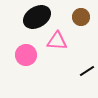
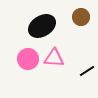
black ellipse: moved 5 px right, 9 px down
pink triangle: moved 3 px left, 17 px down
pink circle: moved 2 px right, 4 px down
